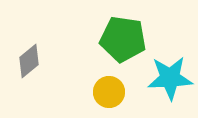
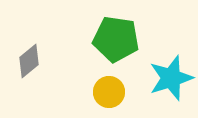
green pentagon: moved 7 px left
cyan star: moved 1 px right; rotated 15 degrees counterclockwise
